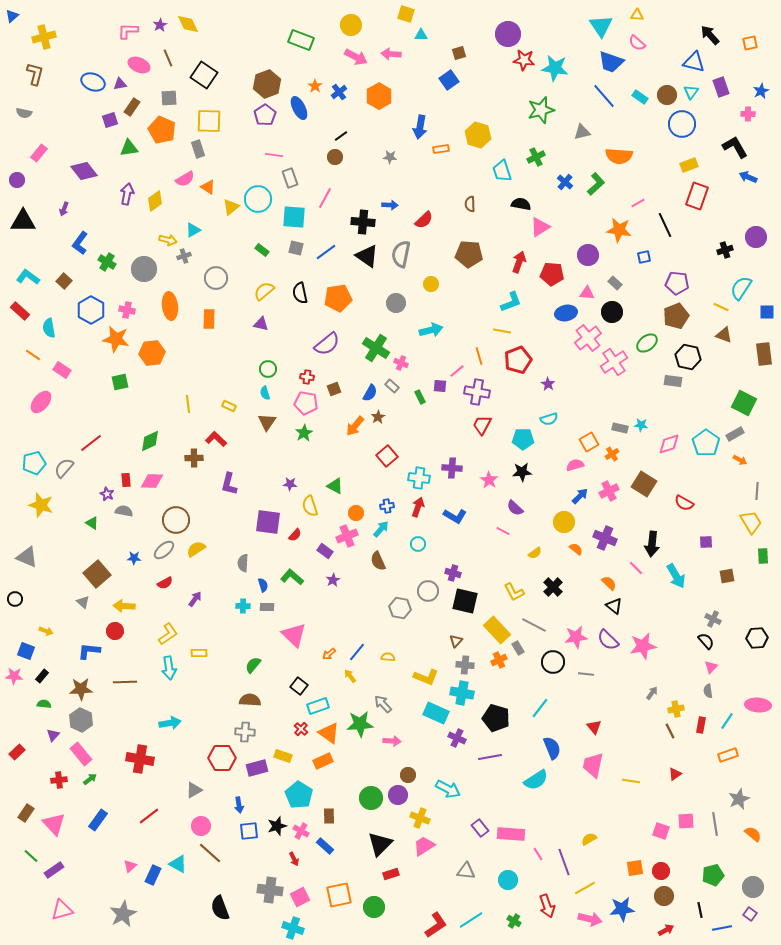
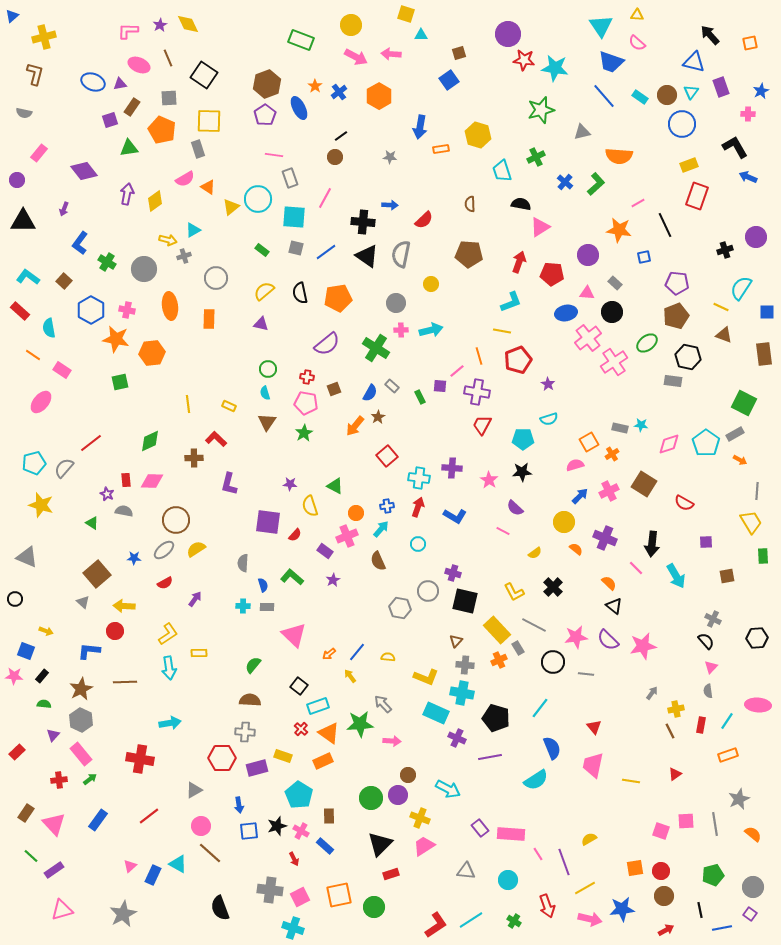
pink cross at (401, 363): moved 33 px up; rotated 24 degrees counterclockwise
brown star at (81, 689): rotated 25 degrees counterclockwise
